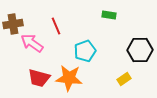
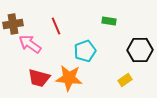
green rectangle: moved 6 px down
pink arrow: moved 2 px left, 1 px down
yellow rectangle: moved 1 px right, 1 px down
